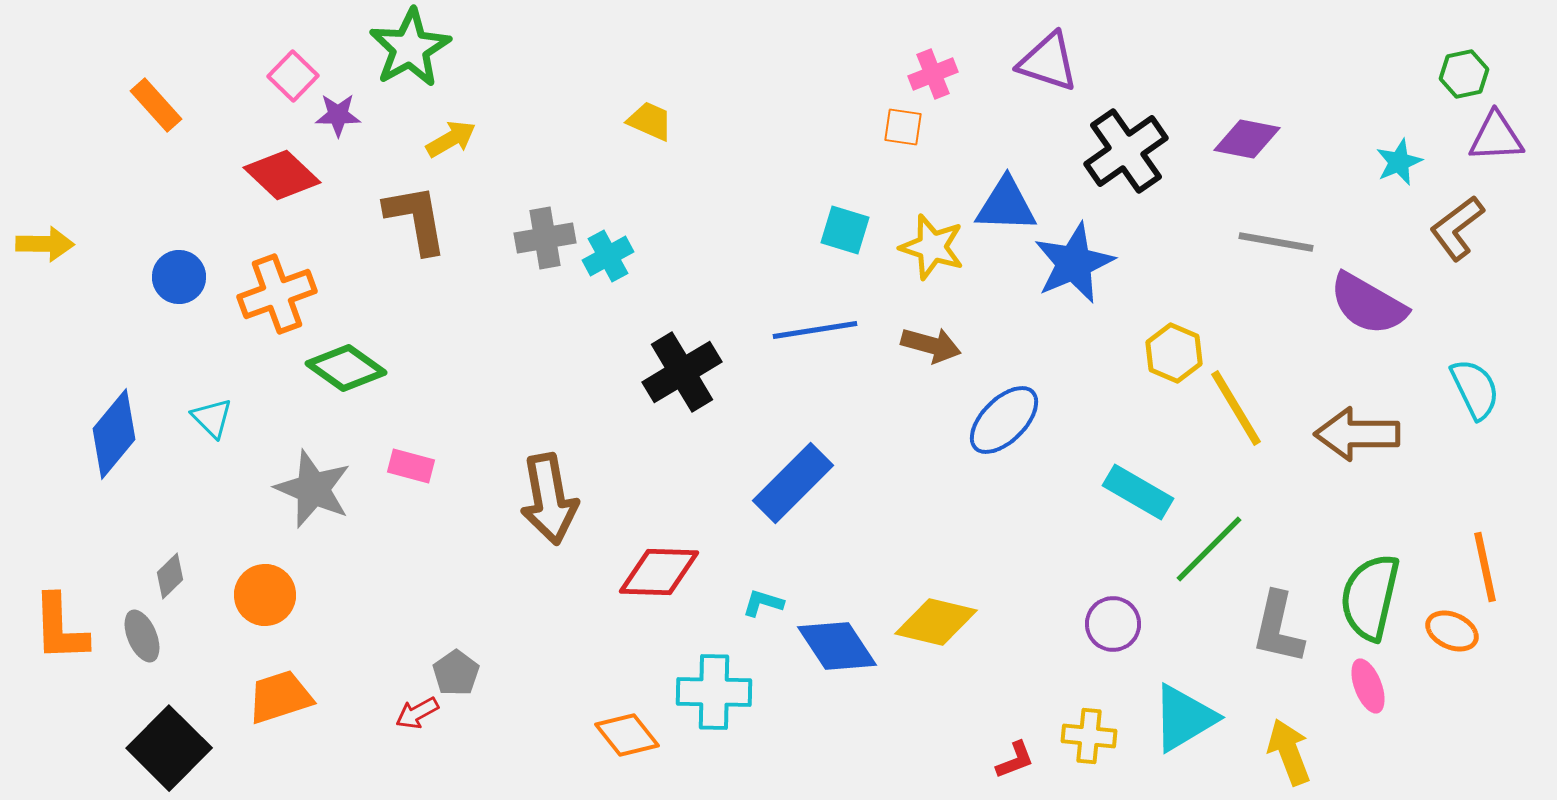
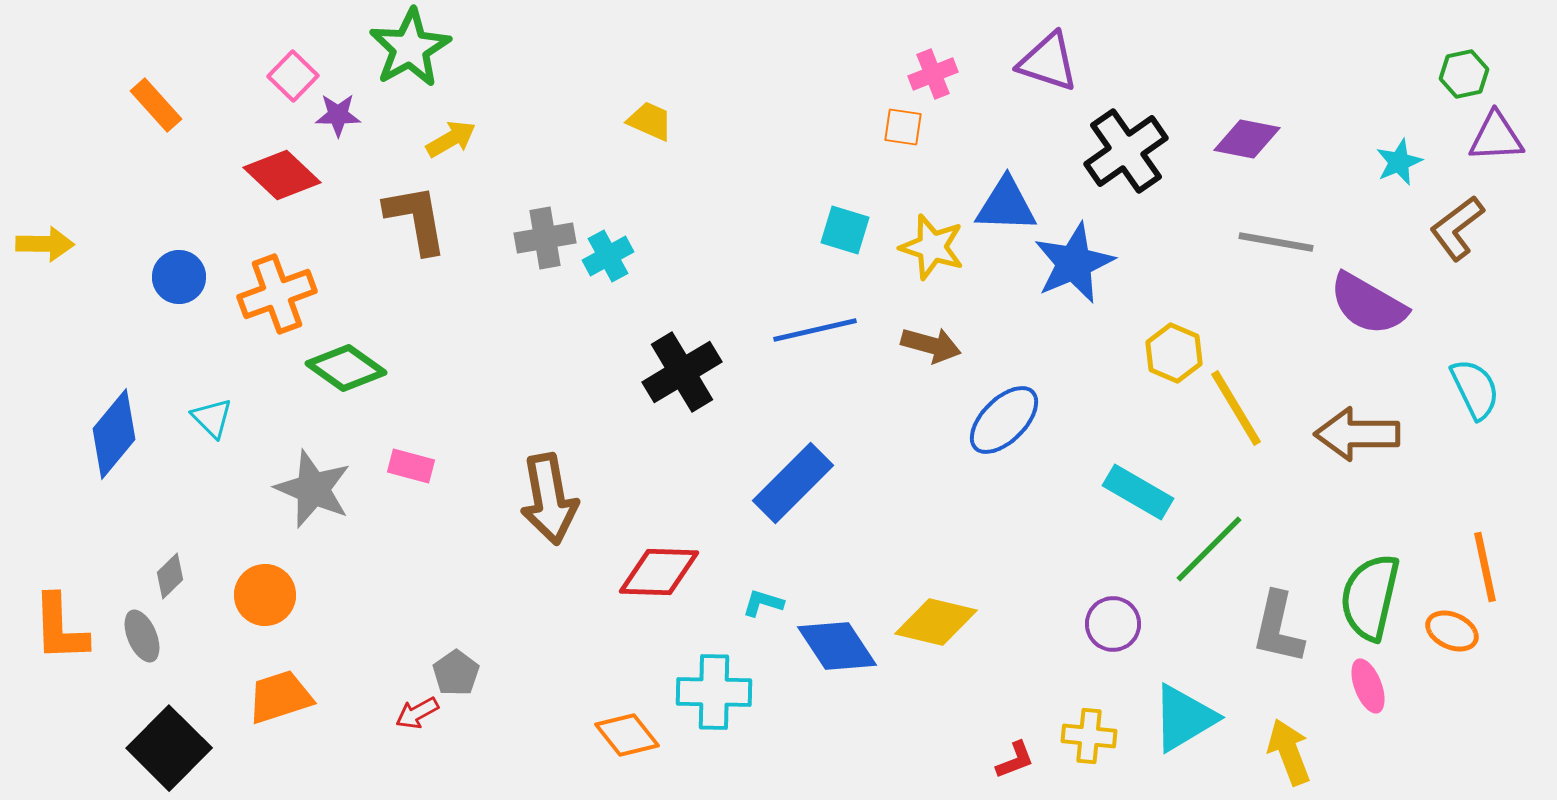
blue line at (815, 330): rotated 4 degrees counterclockwise
